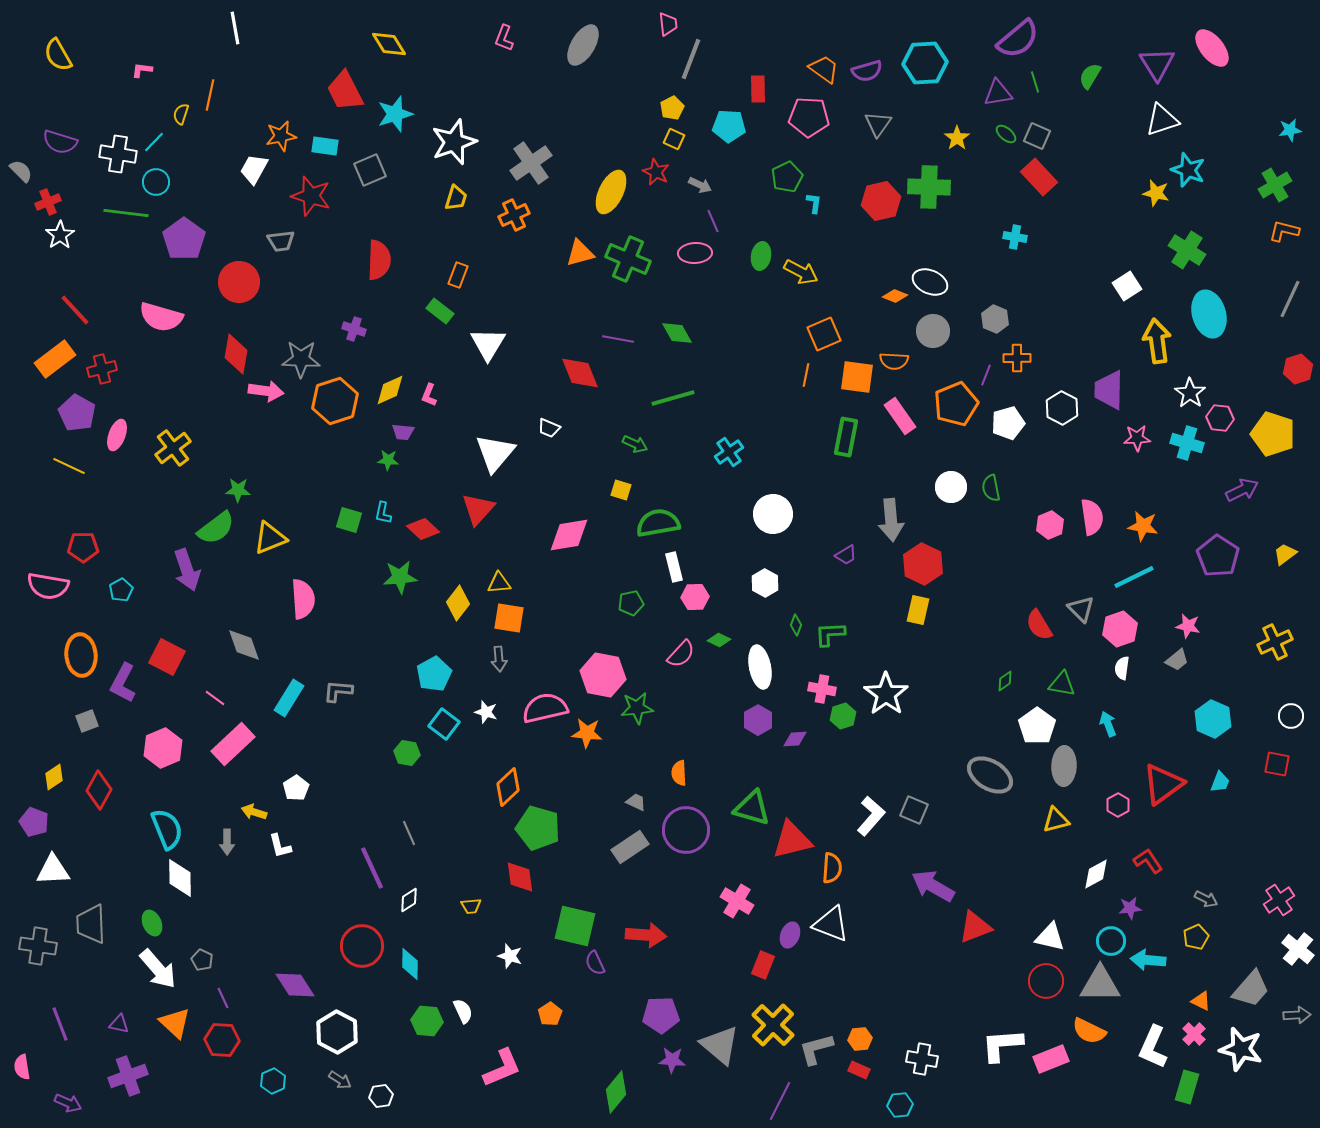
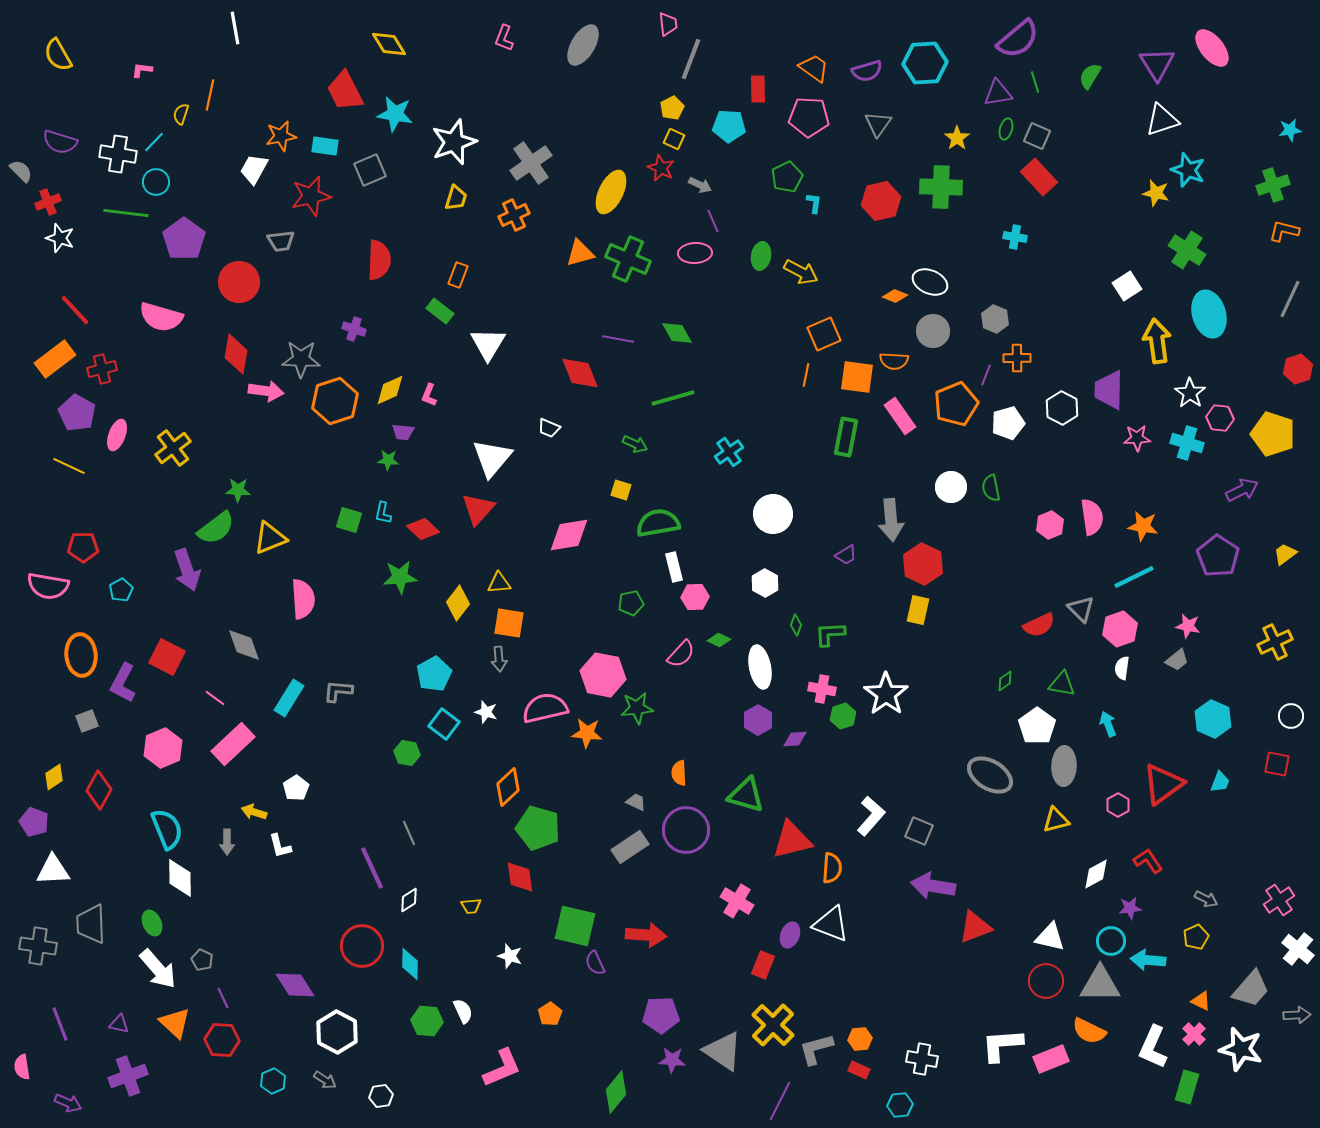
orange trapezoid at (824, 69): moved 10 px left, 1 px up
cyan star at (395, 114): rotated 27 degrees clockwise
green ellipse at (1006, 134): moved 5 px up; rotated 65 degrees clockwise
red star at (656, 172): moved 5 px right, 4 px up
green cross at (1275, 185): moved 2 px left; rotated 12 degrees clockwise
green cross at (929, 187): moved 12 px right
red star at (311, 196): rotated 30 degrees counterclockwise
white star at (60, 235): moved 3 px down; rotated 20 degrees counterclockwise
white triangle at (495, 453): moved 3 px left, 5 px down
orange square at (509, 618): moved 5 px down
red semicircle at (1039, 625): rotated 84 degrees counterclockwise
green triangle at (752, 808): moved 6 px left, 13 px up
gray square at (914, 810): moved 5 px right, 21 px down
purple arrow at (933, 886): rotated 21 degrees counterclockwise
gray triangle at (720, 1045): moved 3 px right, 6 px down; rotated 6 degrees counterclockwise
gray arrow at (340, 1080): moved 15 px left
